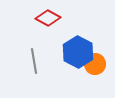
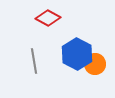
blue hexagon: moved 1 px left, 2 px down
